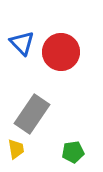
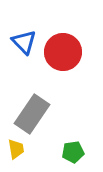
blue triangle: moved 2 px right, 1 px up
red circle: moved 2 px right
